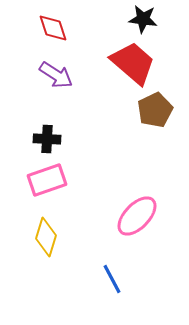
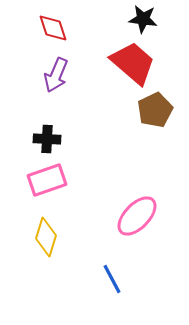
purple arrow: rotated 80 degrees clockwise
